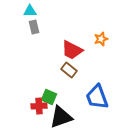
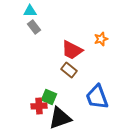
gray rectangle: rotated 24 degrees counterclockwise
black triangle: moved 1 px left, 1 px down
